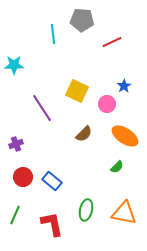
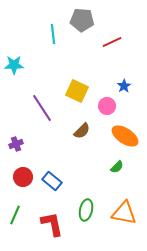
pink circle: moved 2 px down
brown semicircle: moved 2 px left, 3 px up
